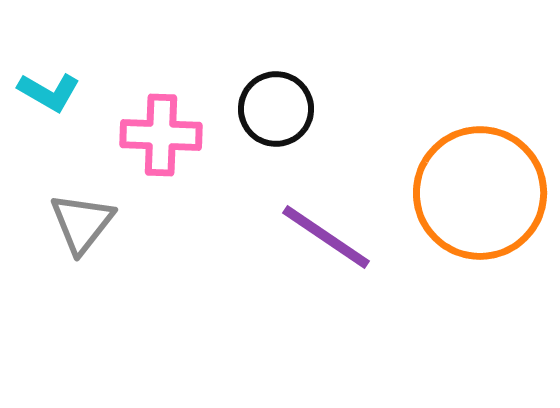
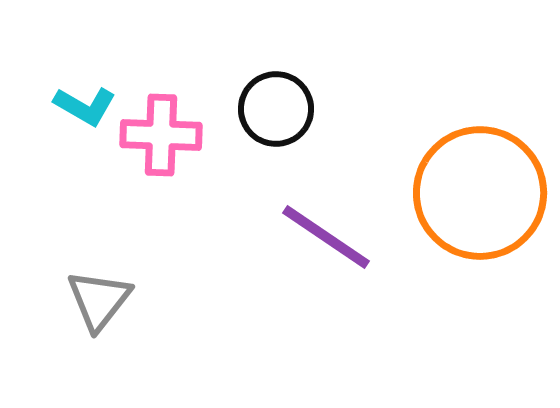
cyan L-shape: moved 36 px right, 14 px down
gray triangle: moved 17 px right, 77 px down
